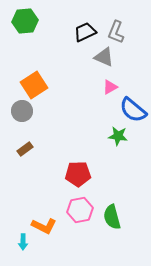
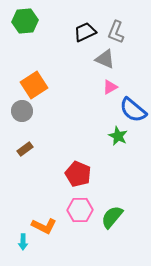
gray triangle: moved 1 px right, 2 px down
green star: rotated 18 degrees clockwise
red pentagon: rotated 25 degrees clockwise
pink hexagon: rotated 10 degrees clockwise
green semicircle: rotated 55 degrees clockwise
